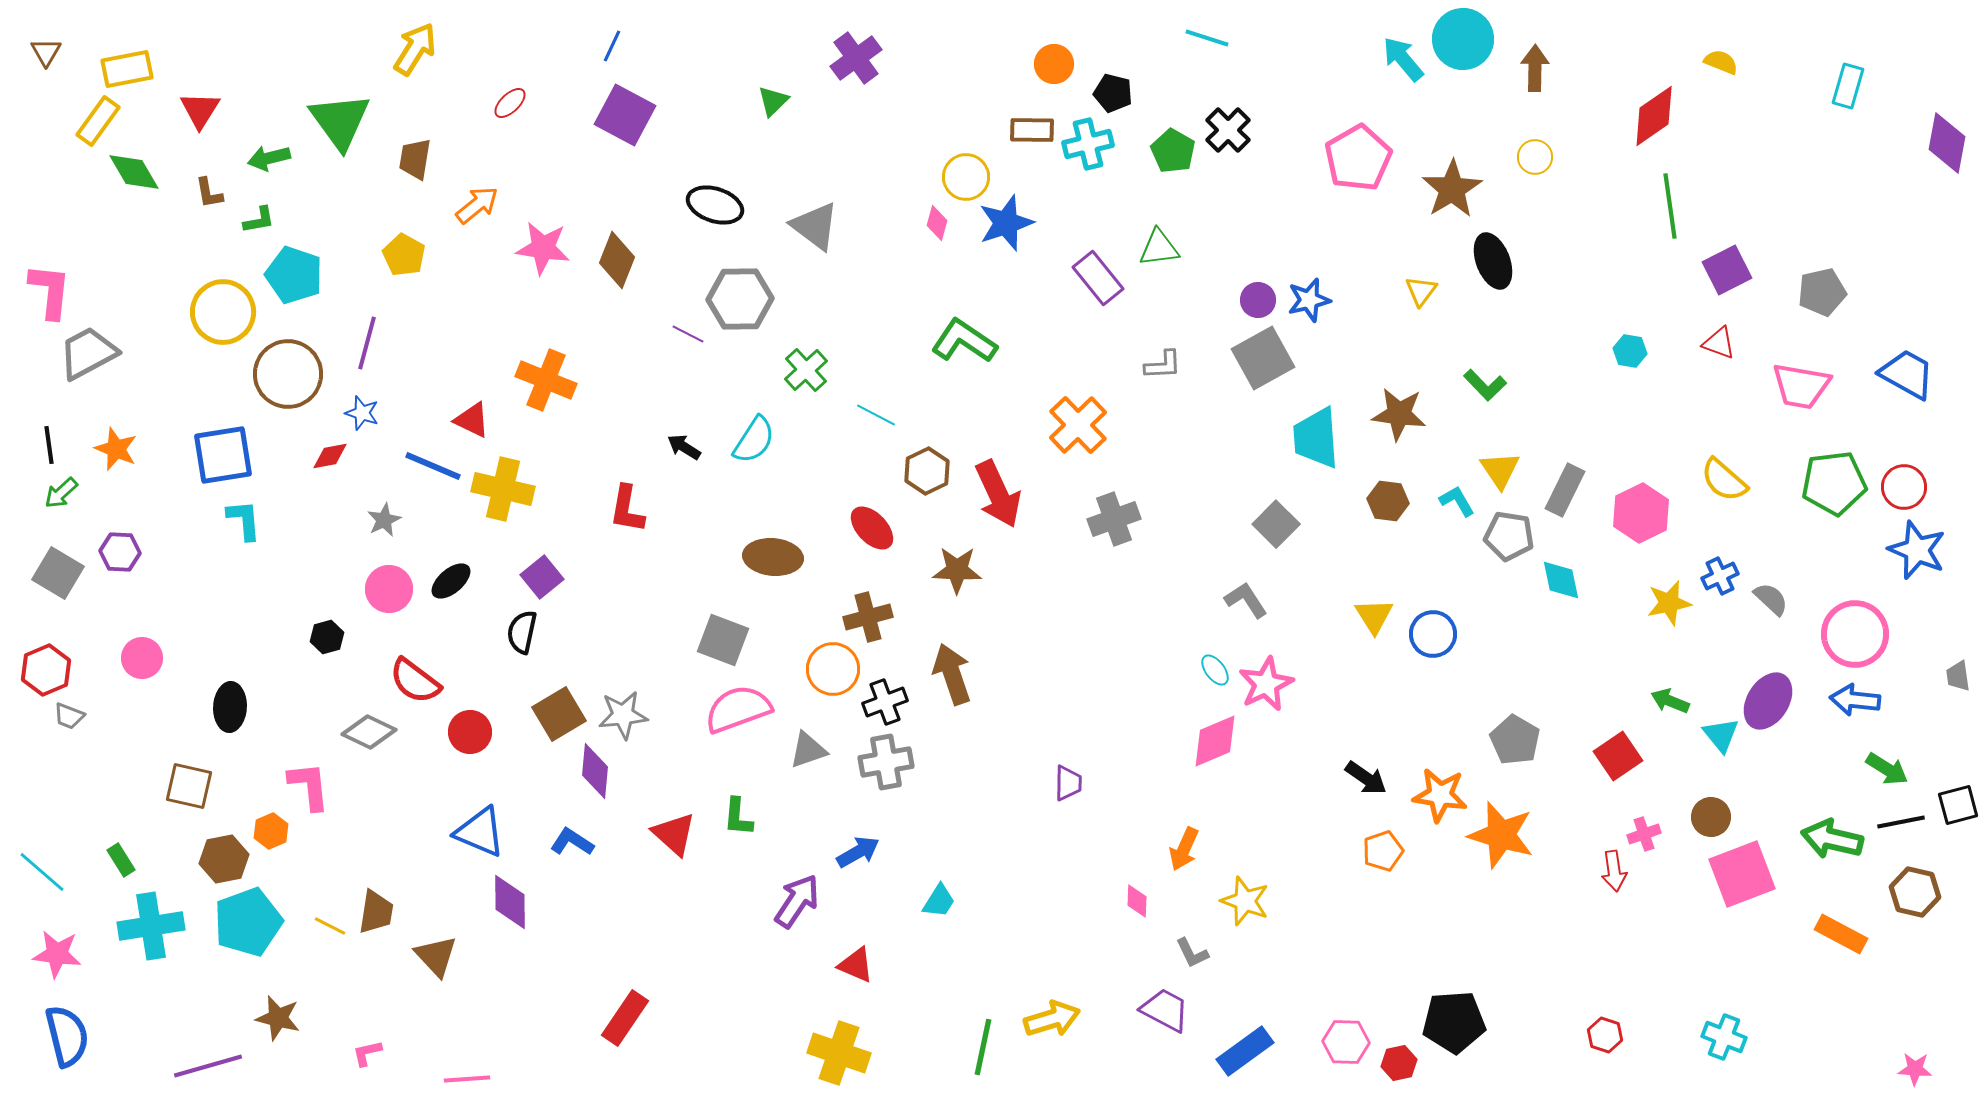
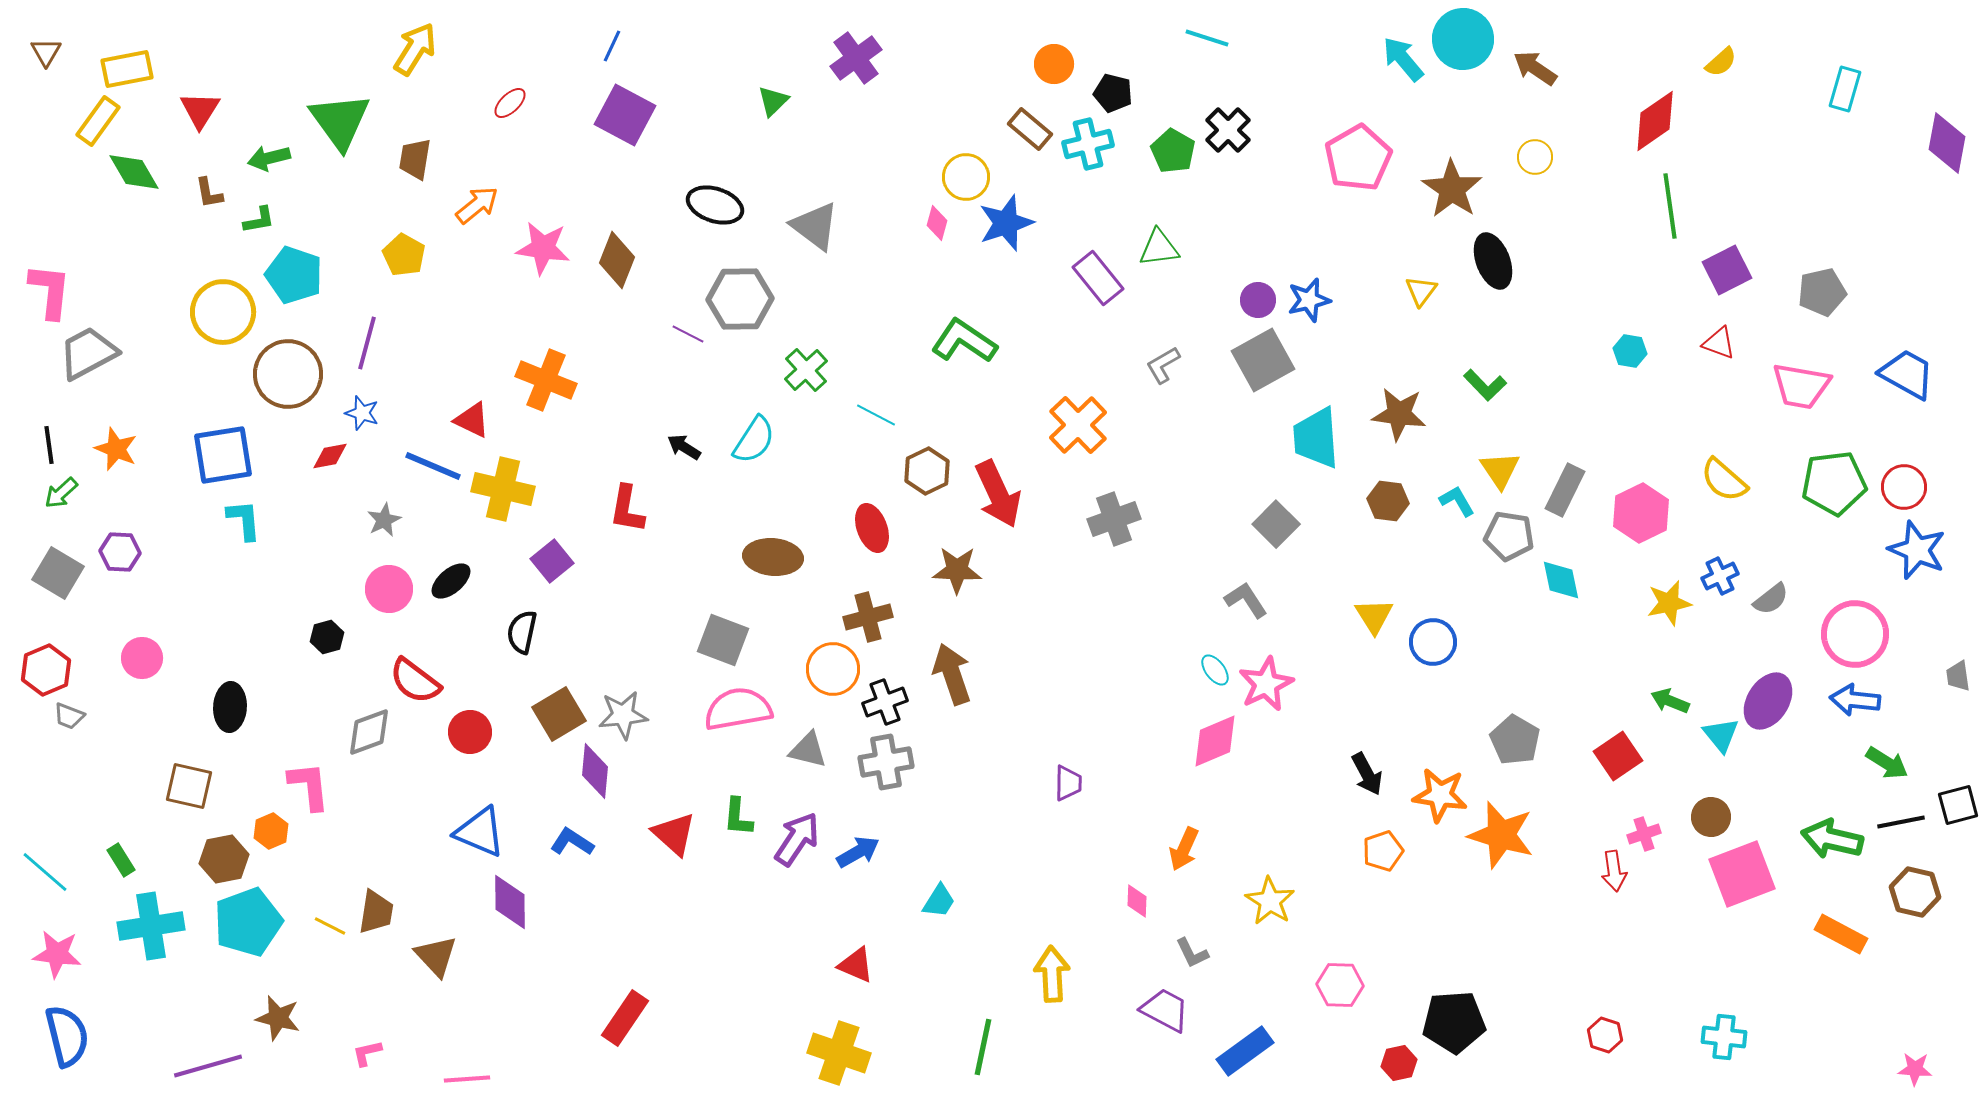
yellow semicircle at (1721, 62): rotated 116 degrees clockwise
brown arrow at (1535, 68): rotated 57 degrees counterclockwise
cyan rectangle at (1848, 86): moved 3 px left, 3 px down
red diamond at (1654, 116): moved 1 px right, 5 px down
brown rectangle at (1032, 130): moved 2 px left, 1 px up; rotated 39 degrees clockwise
brown star at (1452, 189): rotated 6 degrees counterclockwise
gray square at (1263, 358): moved 2 px down
gray L-shape at (1163, 365): rotated 153 degrees clockwise
red ellipse at (872, 528): rotated 24 degrees clockwise
purple square at (542, 577): moved 10 px right, 16 px up
gray semicircle at (1771, 599): rotated 99 degrees clockwise
blue circle at (1433, 634): moved 8 px down
pink semicircle at (738, 709): rotated 10 degrees clockwise
gray diamond at (369, 732): rotated 46 degrees counterclockwise
gray triangle at (808, 750): rotated 33 degrees clockwise
green arrow at (1887, 769): moved 6 px up
black arrow at (1366, 778): moved 1 px right, 4 px up; rotated 27 degrees clockwise
cyan line at (42, 872): moved 3 px right
purple arrow at (797, 901): moved 62 px up
yellow star at (1245, 901): moved 25 px right; rotated 12 degrees clockwise
yellow arrow at (1052, 1019): moved 45 px up; rotated 76 degrees counterclockwise
cyan cross at (1724, 1037): rotated 15 degrees counterclockwise
pink hexagon at (1346, 1042): moved 6 px left, 57 px up
